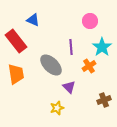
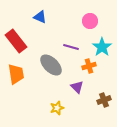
blue triangle: moved 7 px right, 3 px up
purple line: rotated 70 degrees counterclockwise
orange cross: rotated 16 degrees clockwise
purple triangle: moved 8 px right
